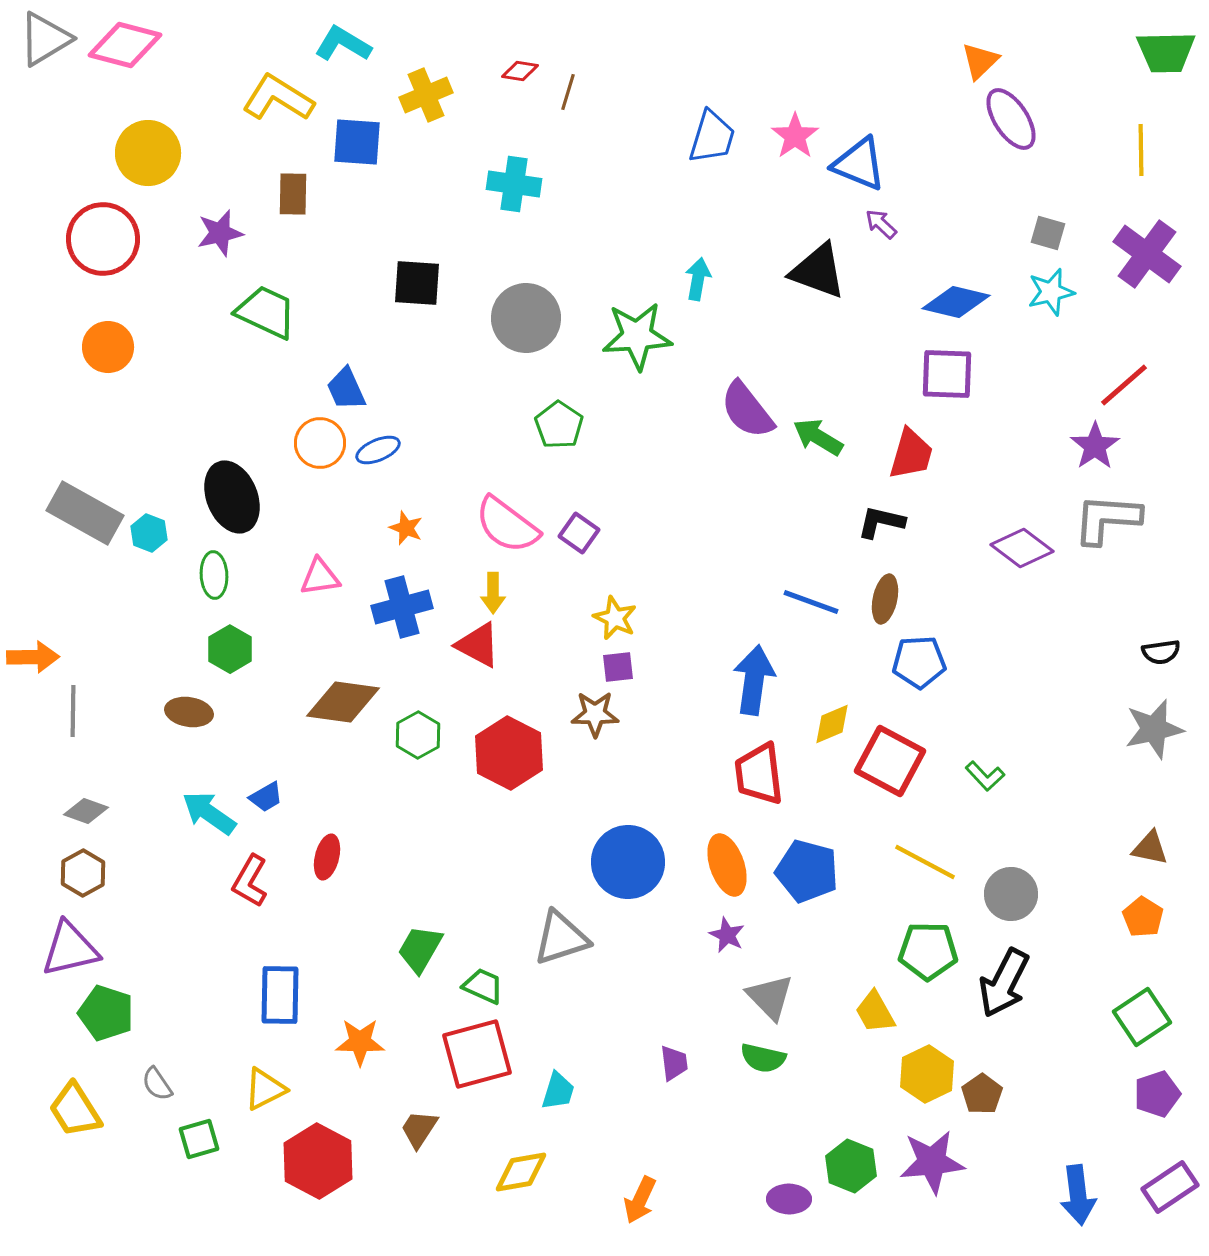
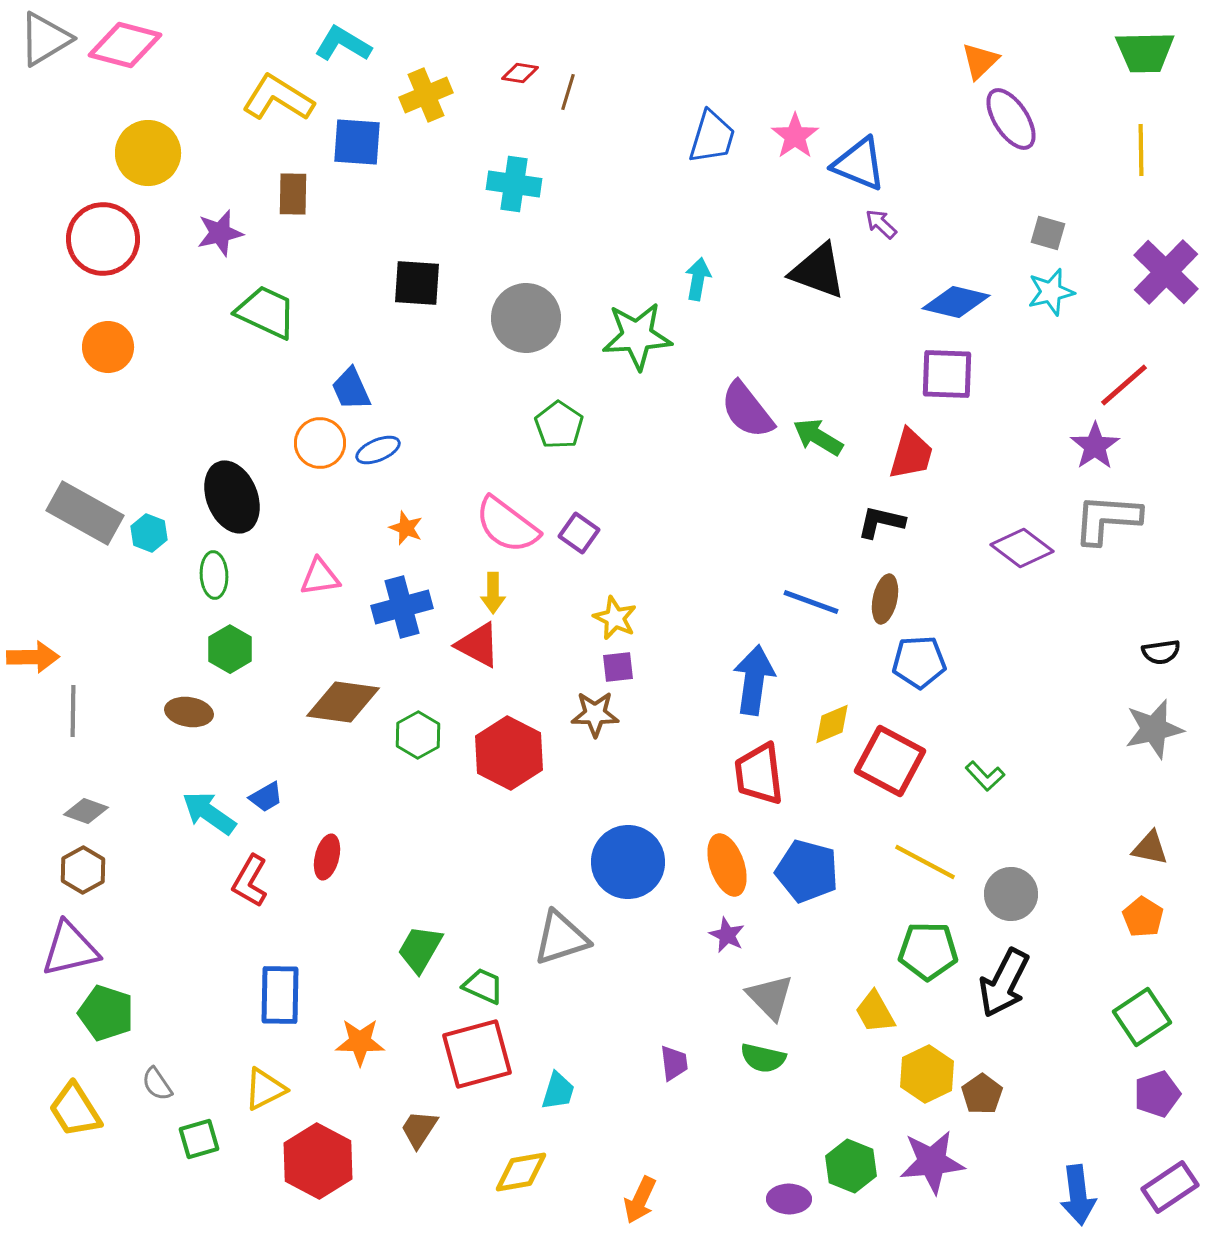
green trapezoid at (1166, 52): moved 21 px left
red diamond at (520, 71): moved 2 px down
purple cross at (1147, 254): moved 19 px right, 18 px down; rotated 8 degrees clockwise
blue trapezoid at (346, 389): moved 5 px right
brown hexagon at (83, 873): moved 3 px up
